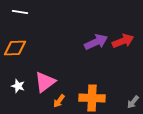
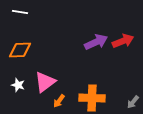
orange diamond: moved 5 px right, 2 px down
white star: moved 1 px up
